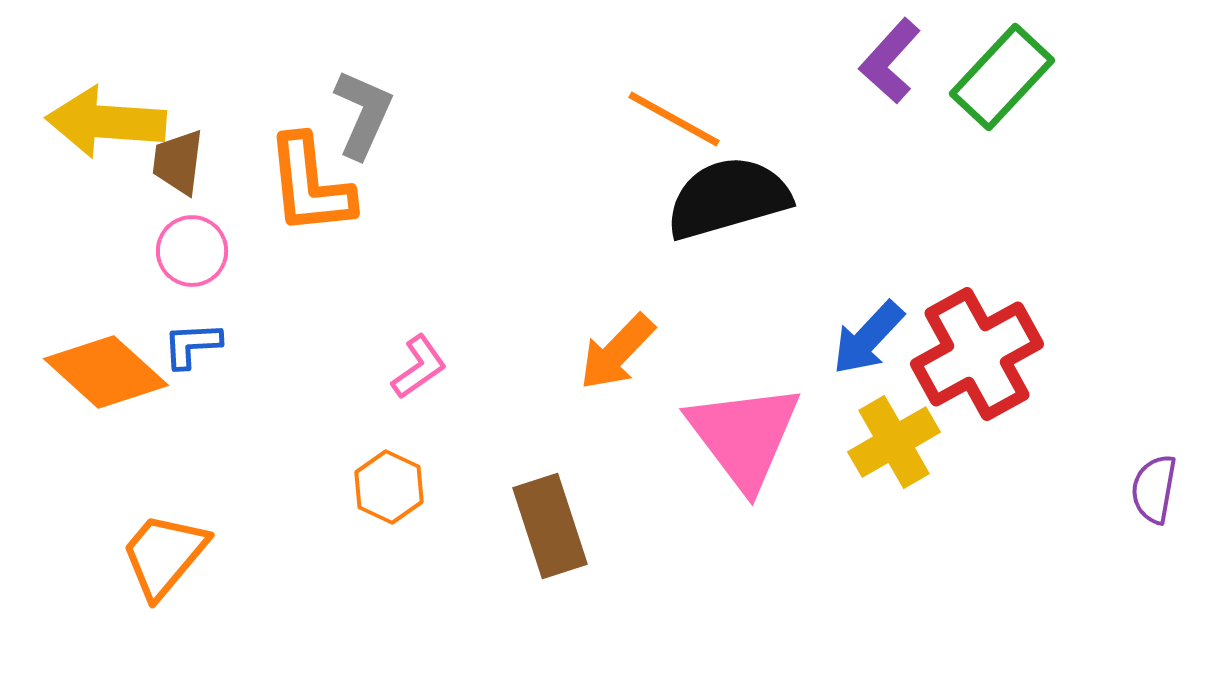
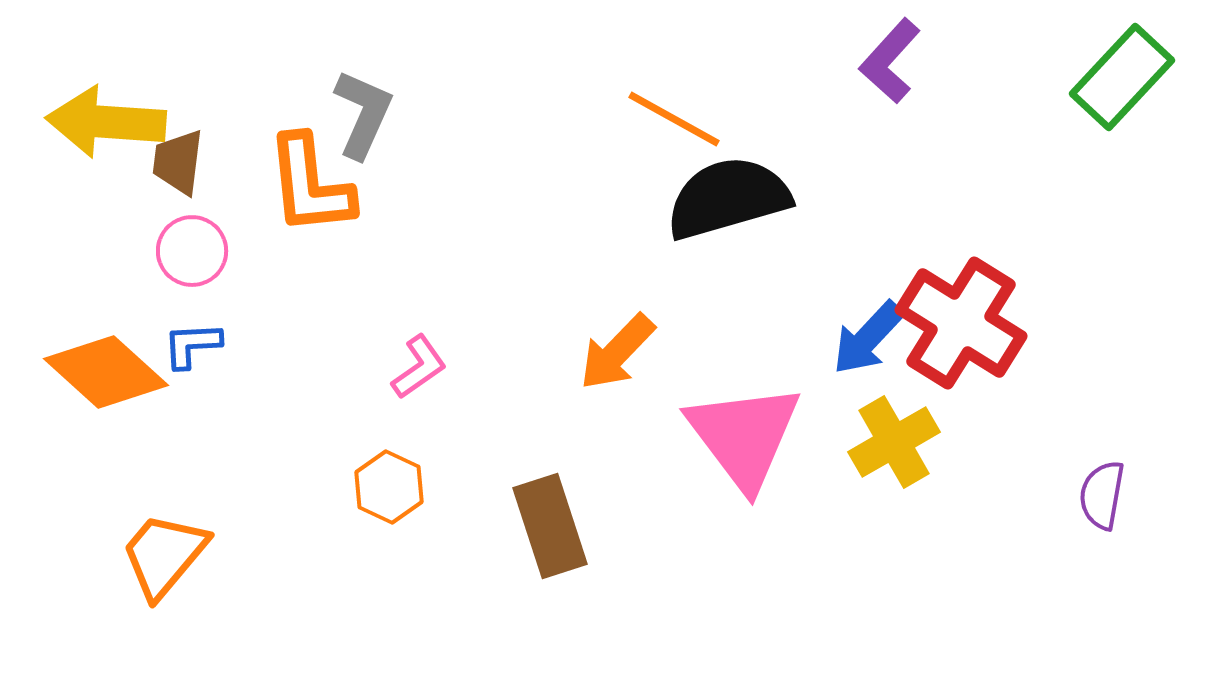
green rectangle: moved 120 px right
red cross: moved 16 px left, 31 px up; rotated 29 degrees counterclockwise
purple semicircle: moved 52 px left, 6 px down
